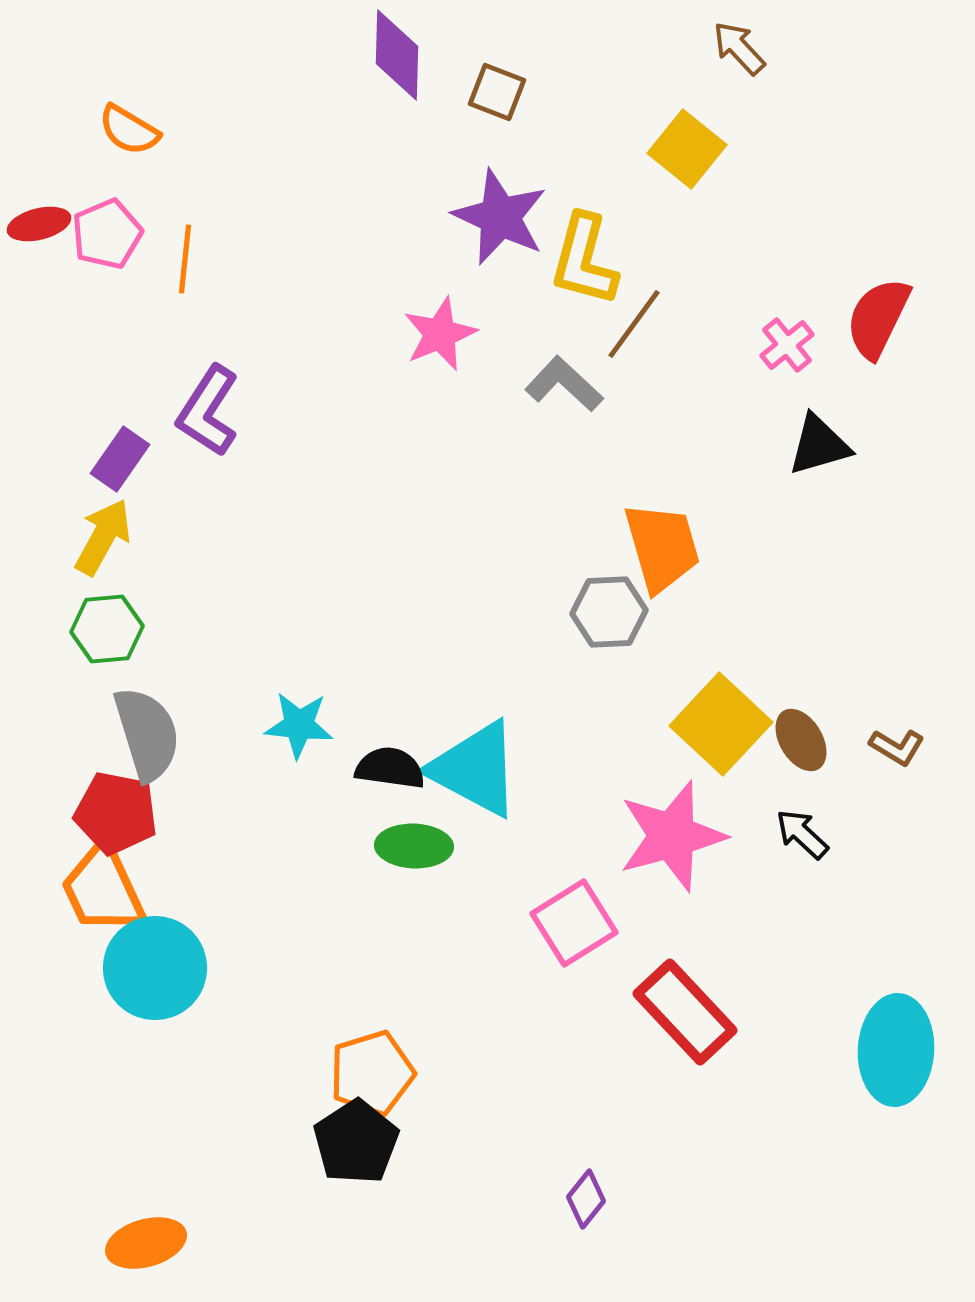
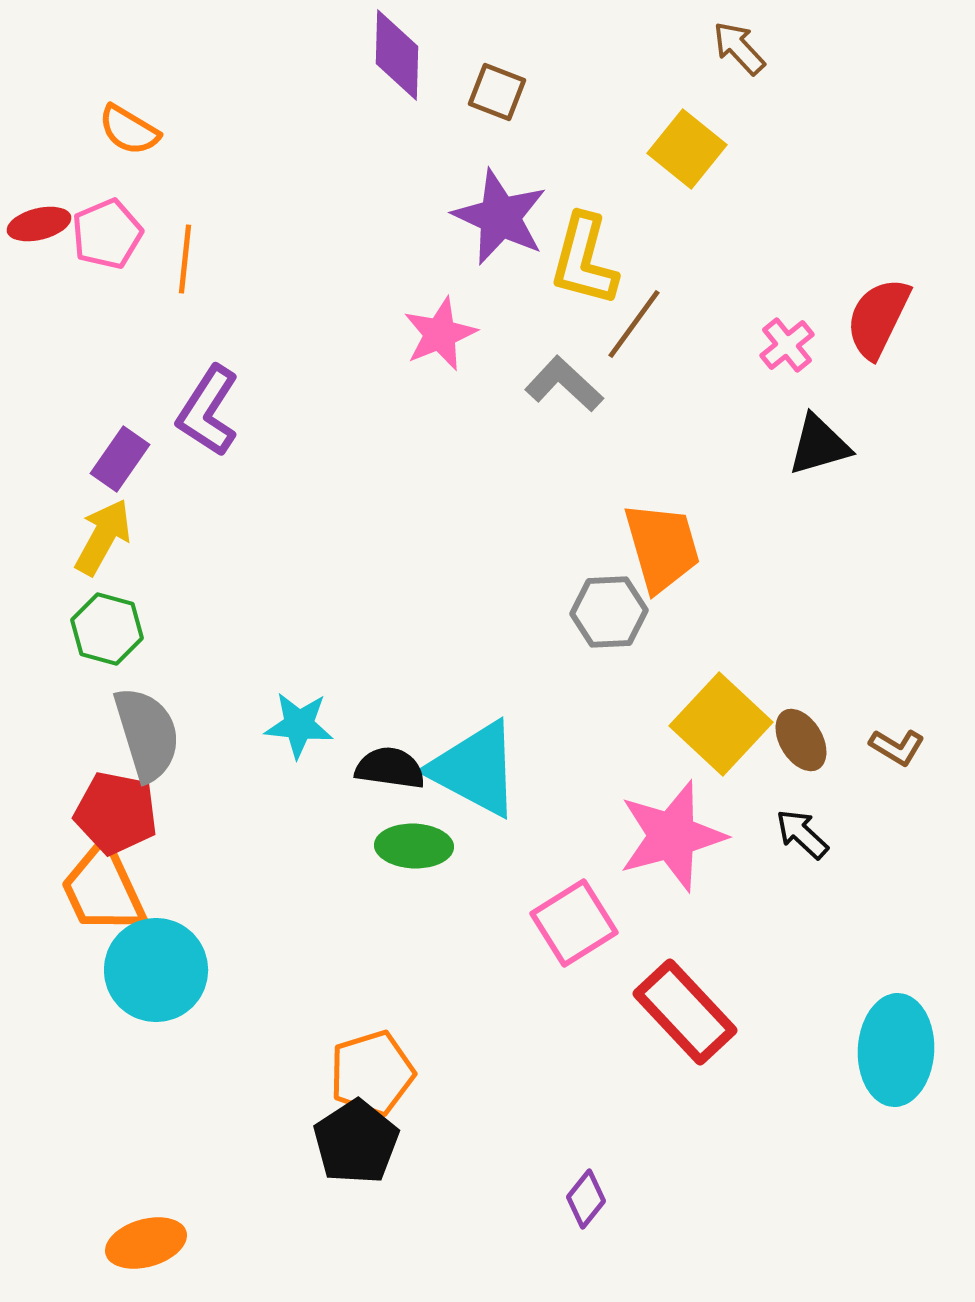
green hexagon at (107, 629): rotated 20 degrees clockwise
cyan circle at (155, 968): moved 1 px right, 2 px down
